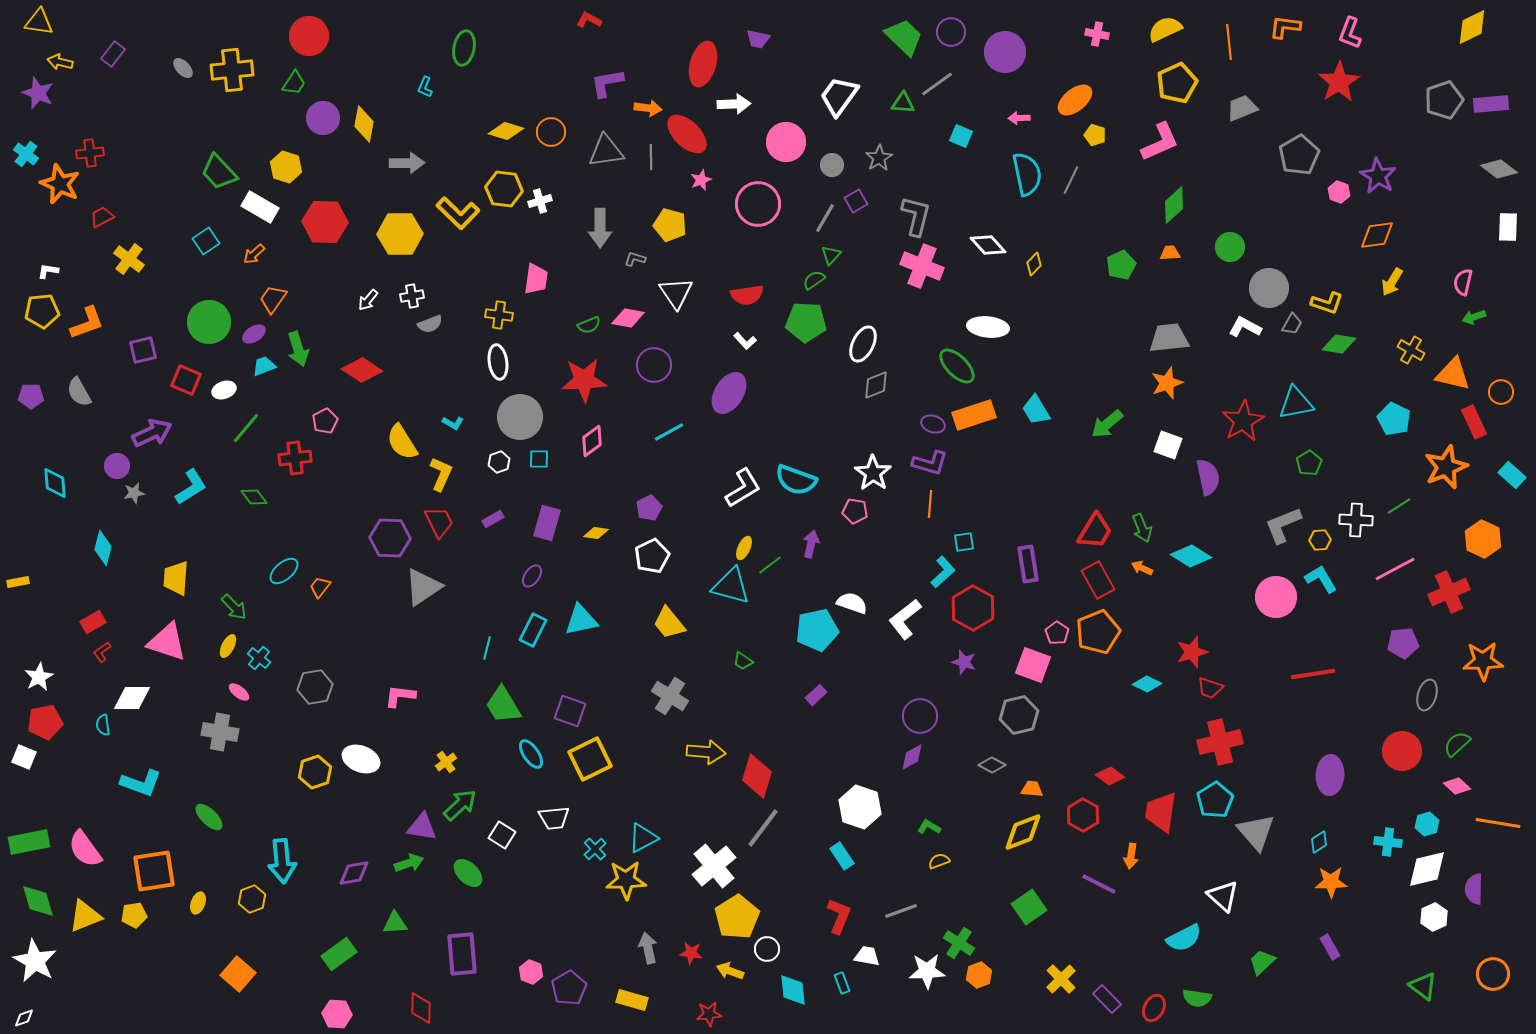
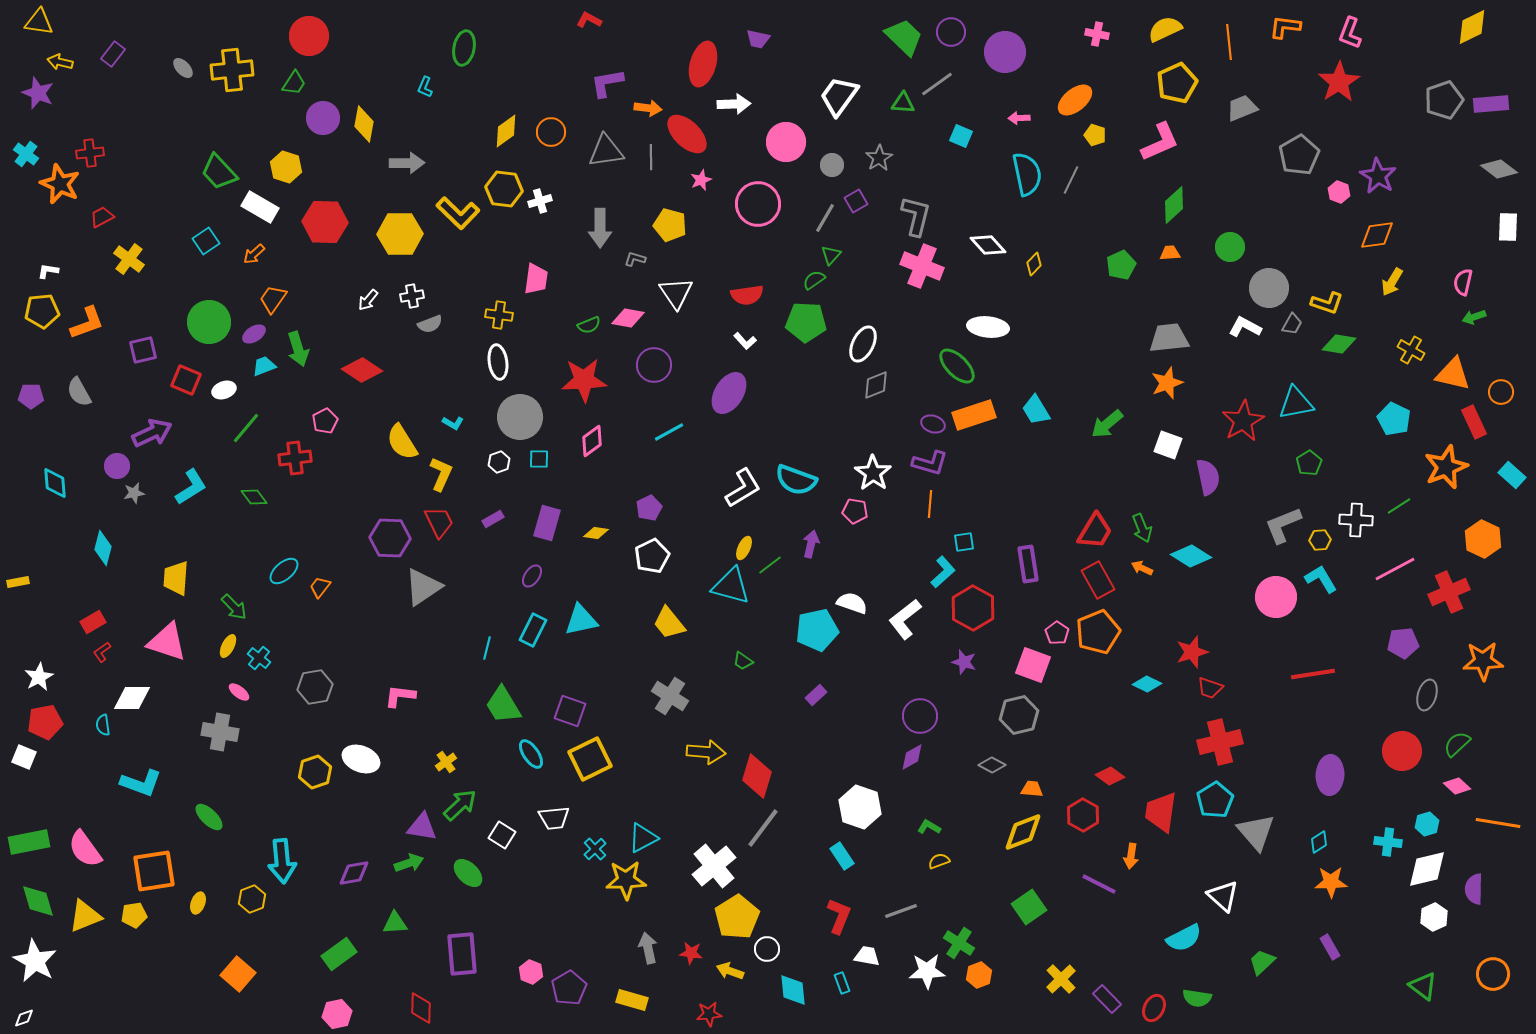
yellow diamond at (506, 131): rotated 52 degrees counterclockwise
pink hexagon at (337, 1014): rotated 16 degrees counterclockwise
